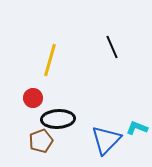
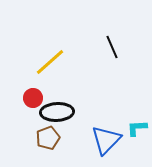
yellow line: moved 2 px down; rotated 32 degrees clockwise
black ellipse: moved 1 px left, 7 px up
cyan L-shape: rotated 25 degrees counterclockwise
brown pentagon: moved 7 px right, 3 px up
